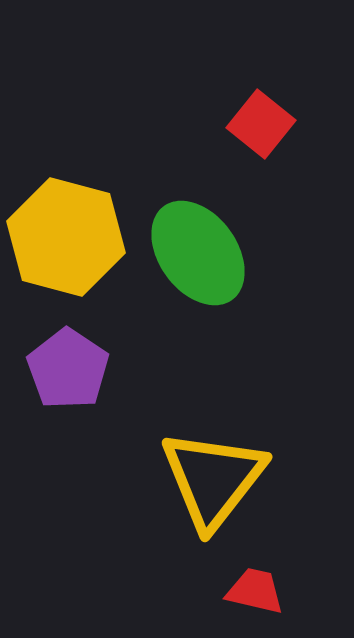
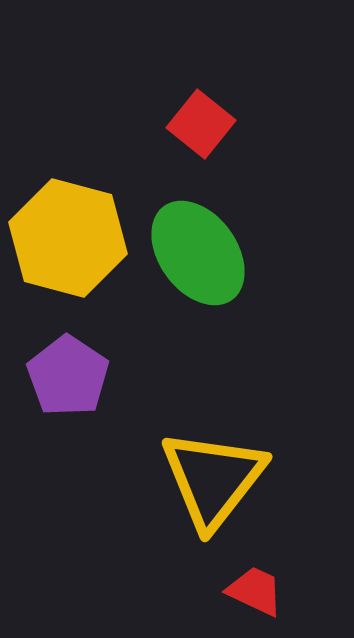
red square: moved 60 px left
yellow hexagon: moved 2 px right, 1 px down
purple pentagon: moved 7 px down
red trapezoid: rotated 12 degrees clockwise
